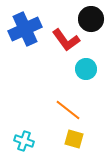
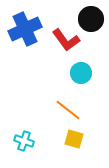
cyan circle: moved 5 px left, 4 px down
